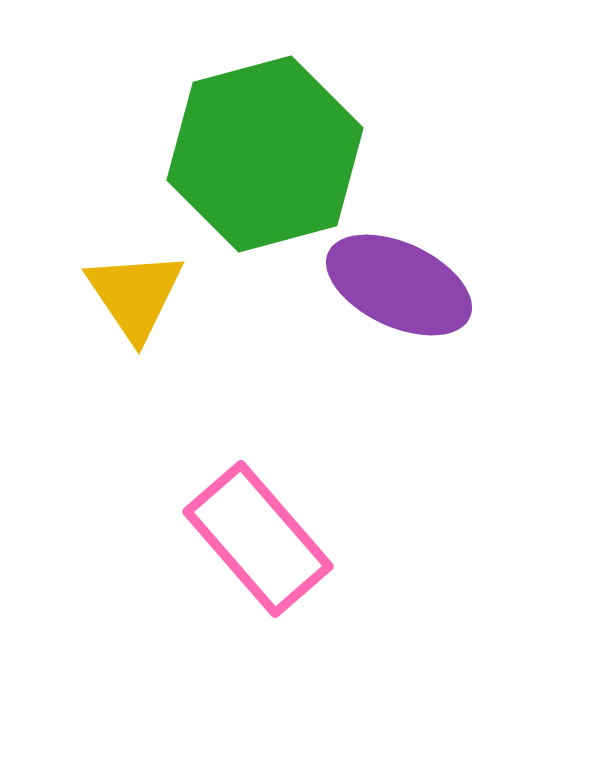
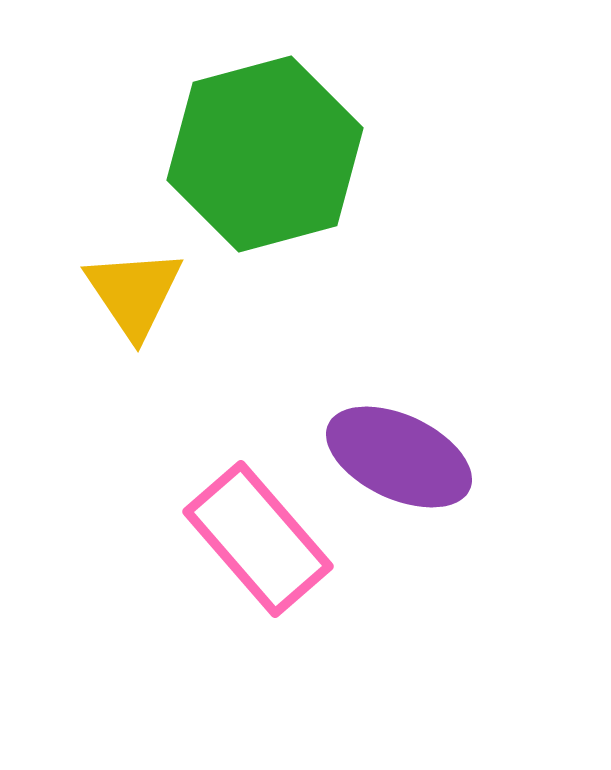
purple ellipse: moved 172 px down
yellow triangle: moved 1 px left, 2 px up
